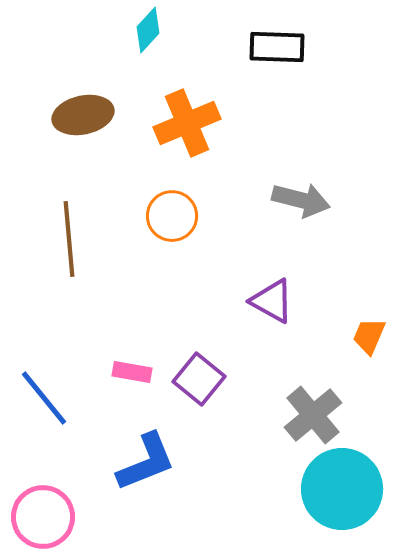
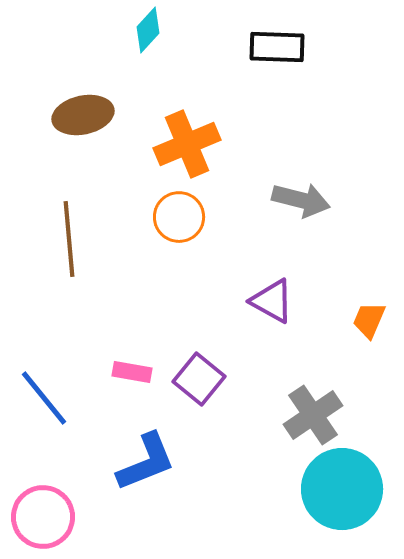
orange cross: moved 21 px down
orange circle: moved 7 px right, 1 px down
orange trapezoid: moved 16 px up
gray cross: rotated 6 degrees clockwise
